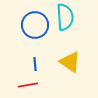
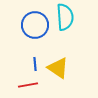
yellow triangle: moved 12 px left, 6 px down
